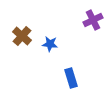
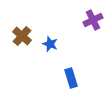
blue star: rotated 14 degrees clockwise
